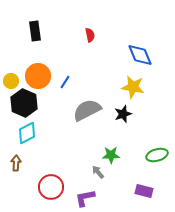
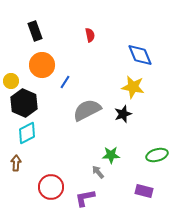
black rectangle: rotated 12 degrees counterclockwise
orange circle: moved 4 px right, 11 px up
